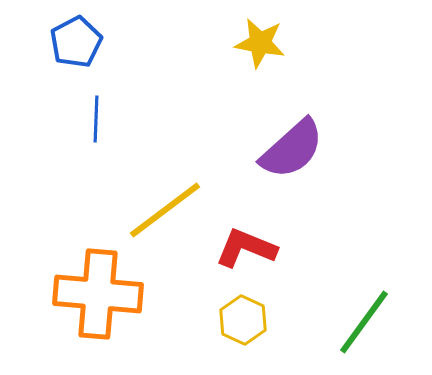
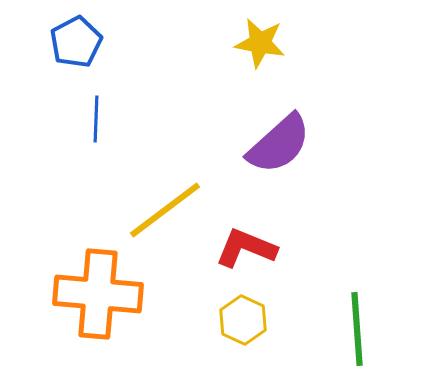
purple semicircle: moved 13 px left, 5 px up
green line: moved 7 px left, 7 px down; rotated 40 degrees counterclockwise
